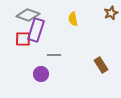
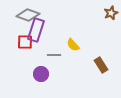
yellow semicircle: moved 26 px down; rotated 32 degrees counterclockwise
red square: moved 2 px right, 3 px down
